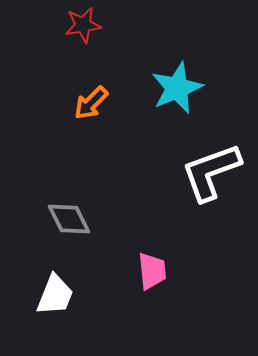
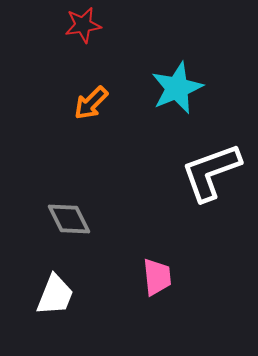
pink trapezoid: moved 5 px right, 6 px down
